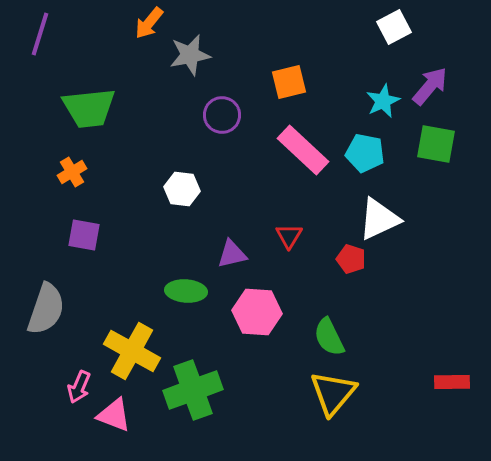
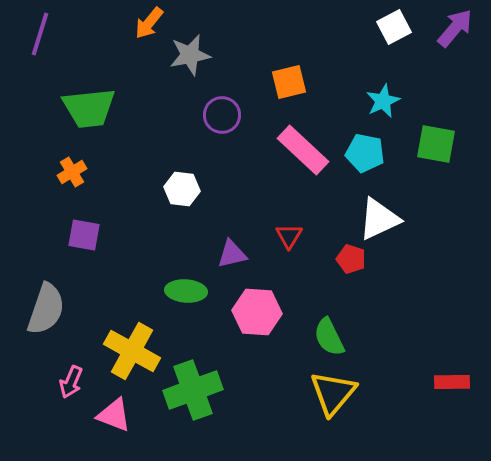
purple arrow: moved 25 px right, 58 px up
pink arrow: moved 8 px left, 5 px up
